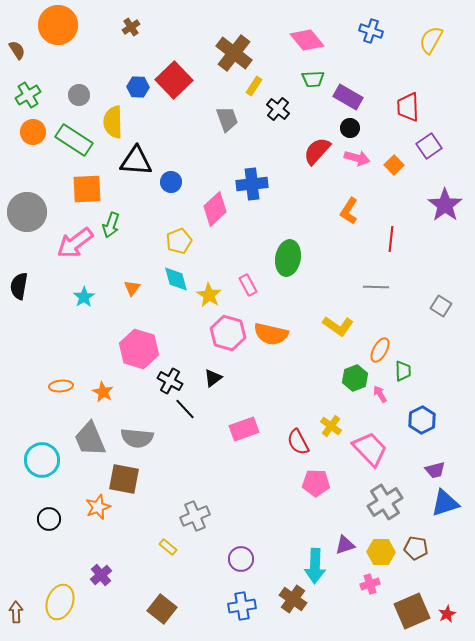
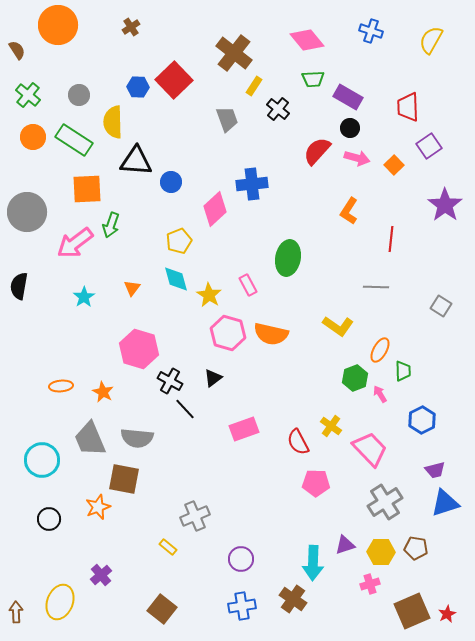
green cross at (28, 95): rotated 20 degrees counterclockwise
orange circle at (33, 132): moved 5 px down
cyan arrow at (315, 566): moved 2 px left, 3 px up
